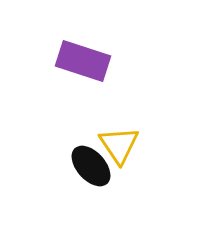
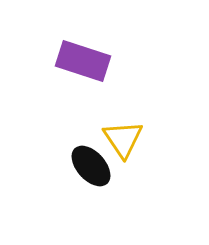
yellow triangle: moved 4 px right, 6 px up
